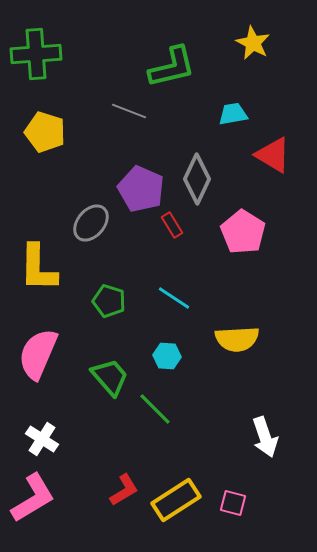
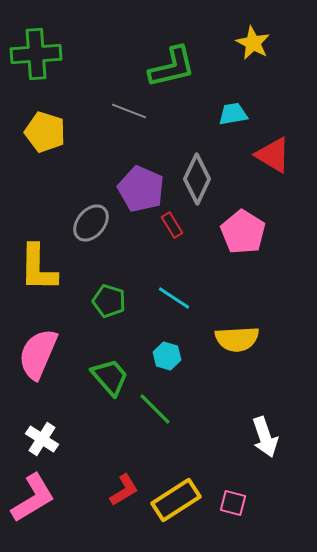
cyan hexagon: rotated 12 degrees clockwise
